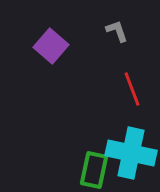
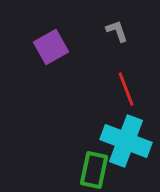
purple square: moved 1 px down; rotated 20 degrees clockwise
red line: moved 6 px left
cyan cross: moved 5 px left, 12 px up; rotated 9 degrees clockwise
